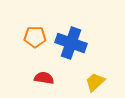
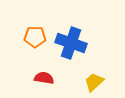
yellow trapezoid: moved 1 px left
